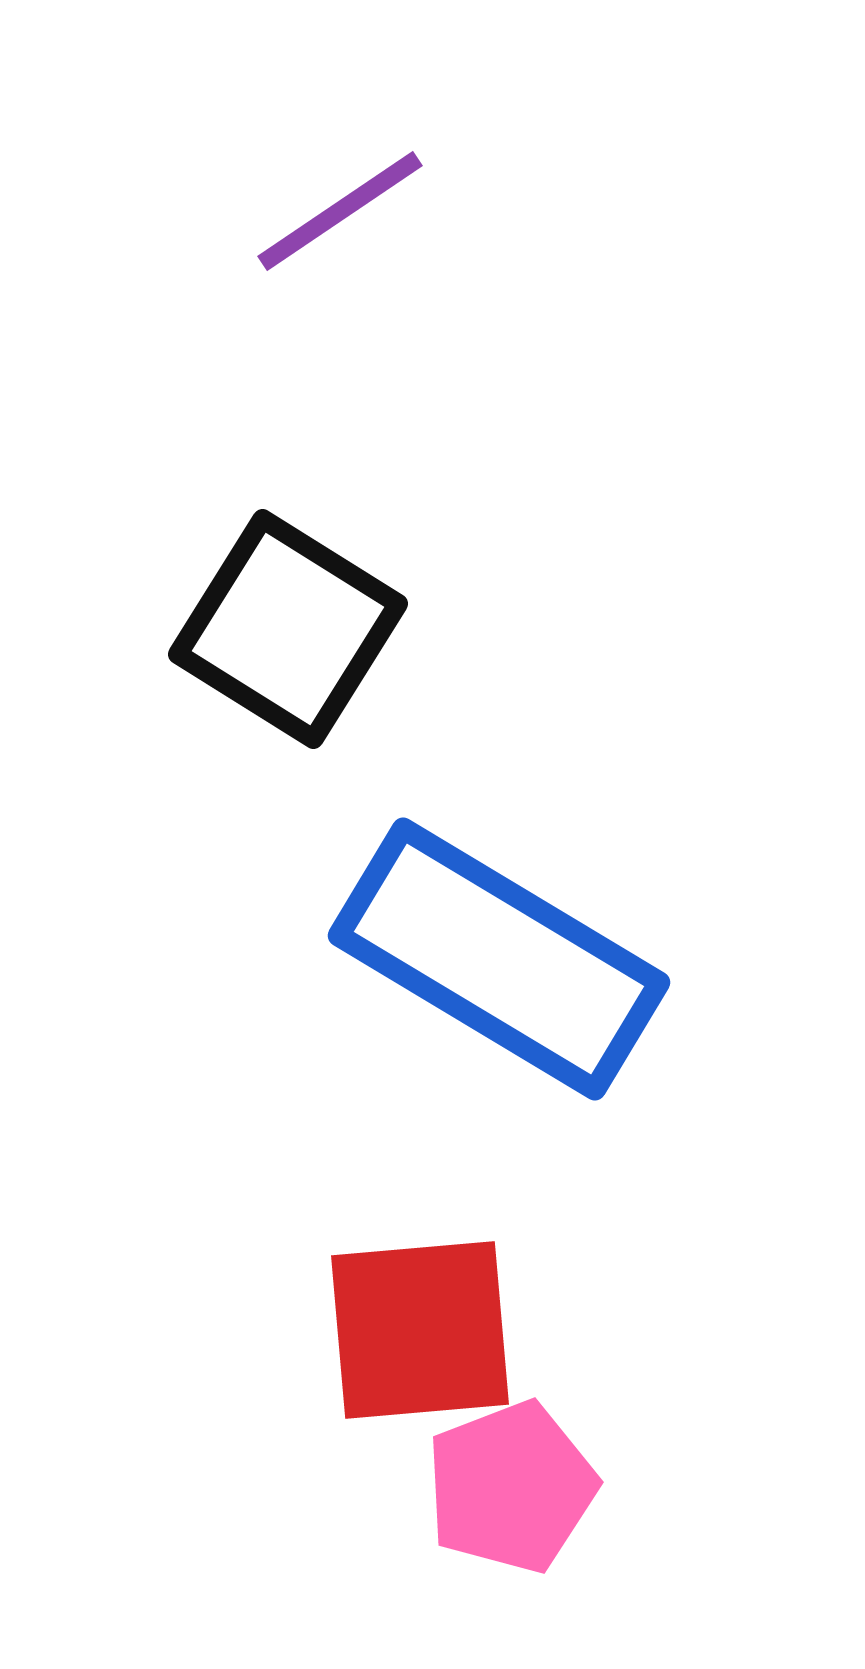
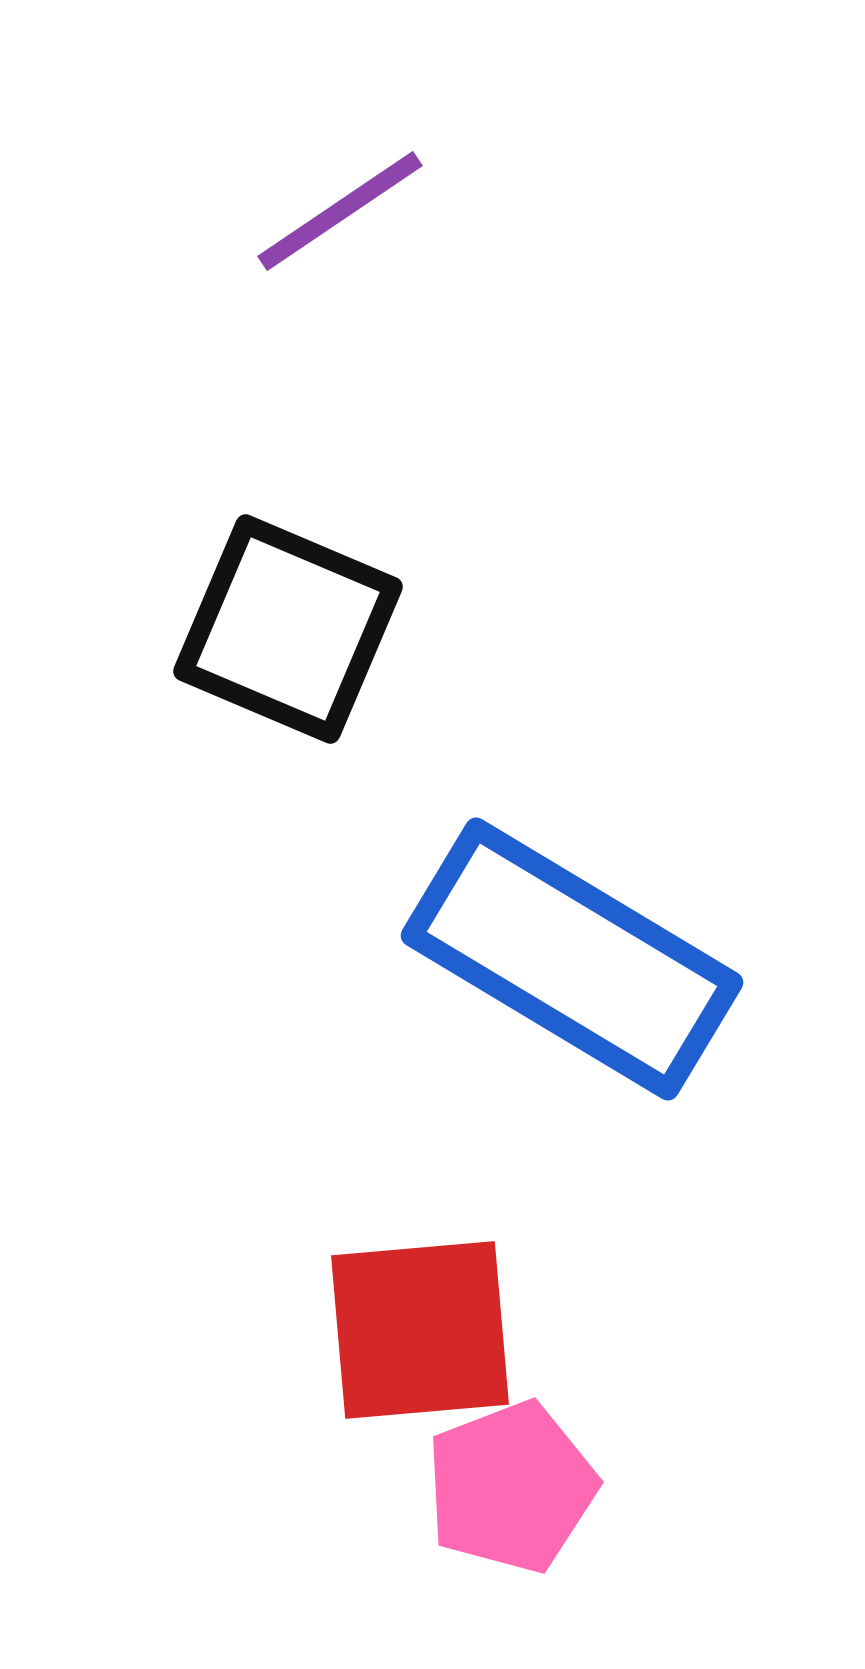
black square: rotated 9 degrees counterclockwise
blue rectangle: moved 73 px right
